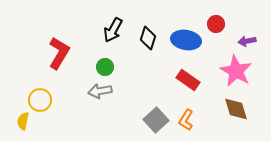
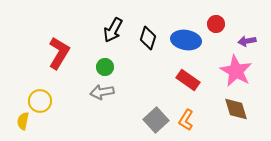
gray arrow: moved 2 px right, 1 px down
yellow circle: moved 1 px down
